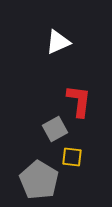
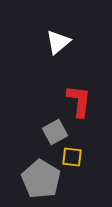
white triangle: rotated 16 degrees counterclockwise
gray square: moved 3 px down
gray pentagon: moved 2 px right, 1 px up
